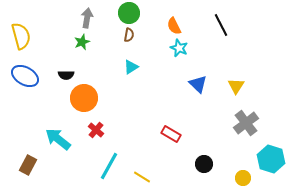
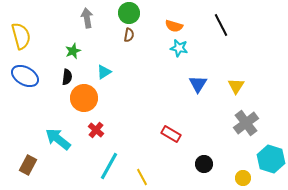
gray arrow: rotated 18 degrees counterclockwise
orange semicircle: rotated 48 degrees counterclockwise
green star: moved 9 px left, 9 px down
cyan star: rotated 12 degrees counterclockwise
cyan triangle: moved 27 px left, 5 px down
black semicircle: moved 1 px right, 2 px down; rotated 84 degrees counterclockwise
blue triangle: rotated 18 degrees clockwise
yellow line: rotated 30 degrees clockwise
